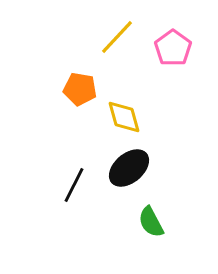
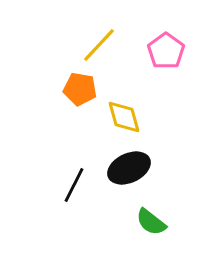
yellow line: moved 18 px left, 8 px down
pink pentagon: moved 7 px left, 3 px down
black ellipse: rotated 15 degrees clockwise
green semicircle: rotated 24 degrees counterclockwise
